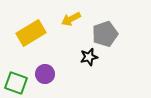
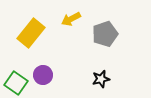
yellow rectangle: rotated 20 degrees counterclockwise
black star: moved 12 px right, 22 px down
purple circle: moved 2 px left, 1 px down
green square: rotated 15 degrees clockwise
